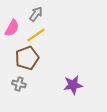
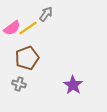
gray arrow: moved 10 px right
pink semicircle: rotated 24 degrees clockwise
yellow line: moved 8 px left, 7 px up
purple star: rotated 30 degrees counterclockwise
